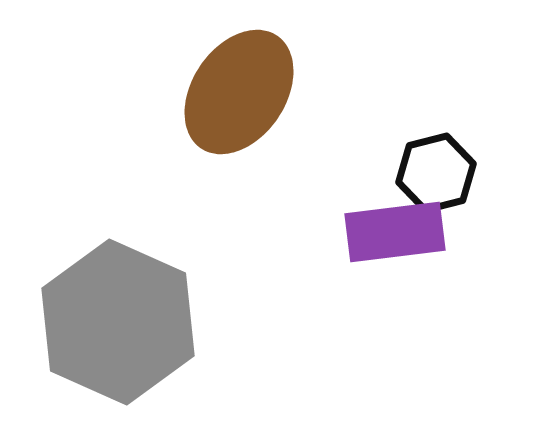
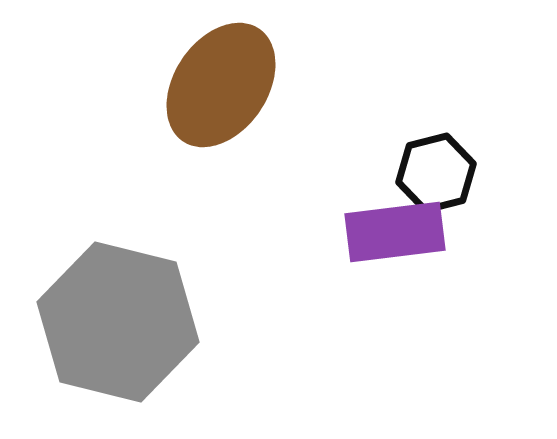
brown ellipse: moved 18 px left, 7 px up
gray hexagon: rotated 10 degrees counterclockwise
